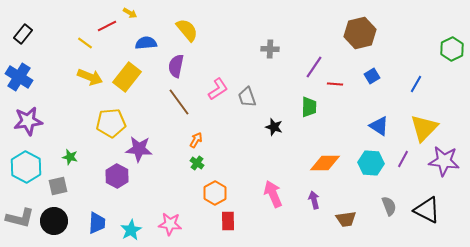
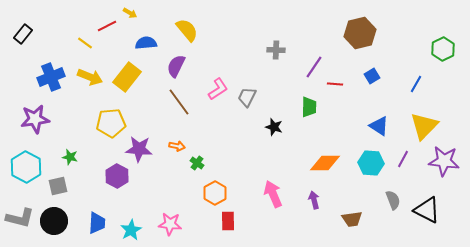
gray cross at (270, 49): moved 6 px right, 1 px down
green hexagon at (452, 49): moved 9 px left
purple semicircle at (176, 66): rotated 15 degrees clockwise
blue cross at (19, 77): moved 32 px right; rotated 36 degrees clockwise
gray trapezoid at (247, 97): rotated 45 degrees clockwise
purple star at (28, 121): moved 7 px right, 2 px up
yellow triangle at (424, 128): moved 2 px up
orange arrow at (196, 140): moved 19 px left, 6 px down; rotated 70 degrees clockwise
gray semicircle at (389, 206): moved 4 px right, 6 px up
brown trapezoid at (346, 219): moved 6 px right
